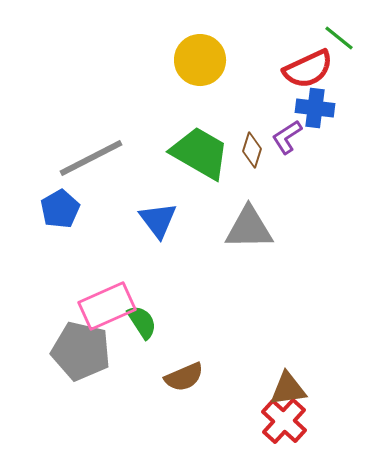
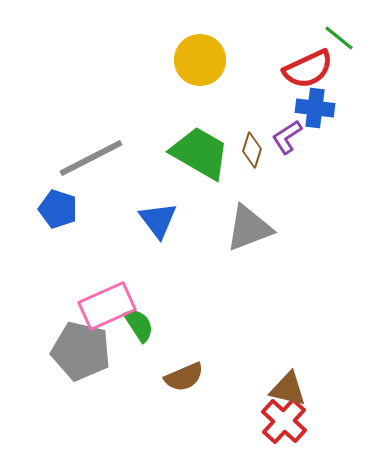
blue pentagon: moved 2 px left; rotated 24 degrees counterclockwise
gray triangle: rotated 20 degrees counterclockwise
green semicircle: moved 3 px left, 3 px down
brown triangle: rotated 21 degrees clockwise
